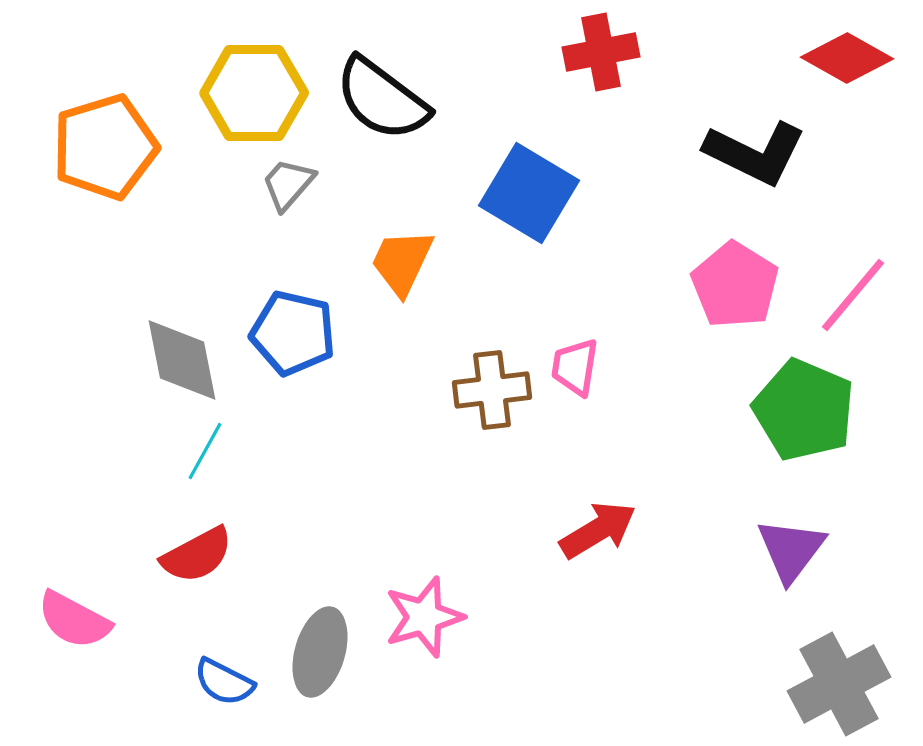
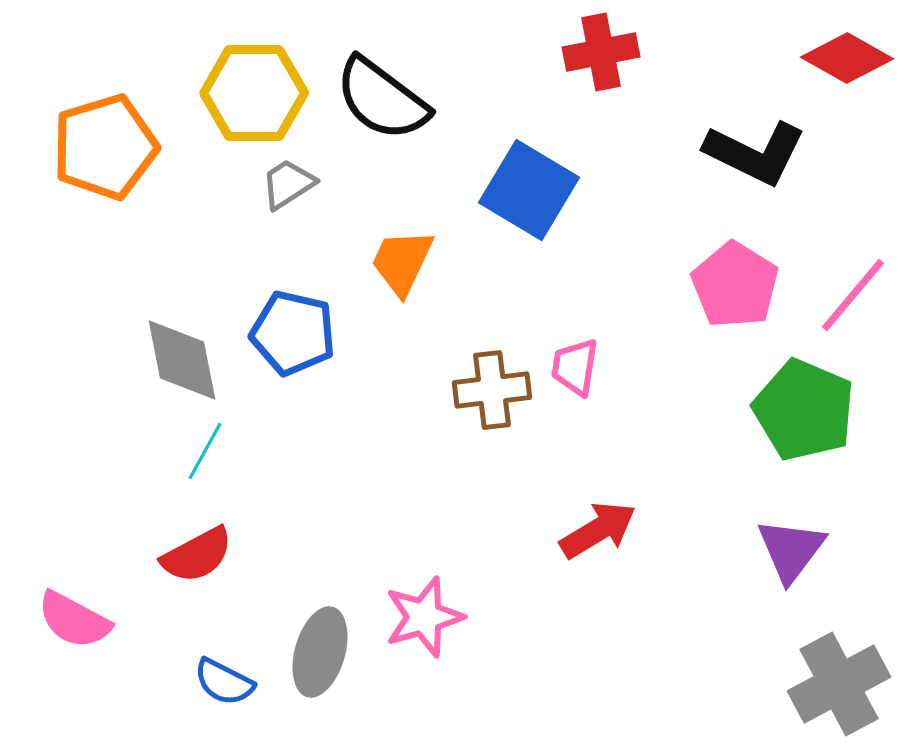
gray trapezoid: rotated 16 degrees clockwise
blue square: moved 3 px up
